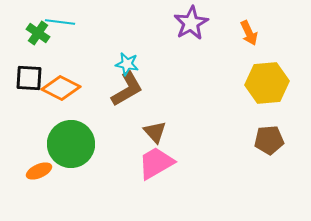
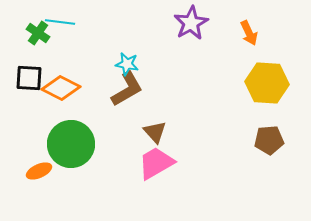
yellow hexagon: rotated 9 degrees clockwise
